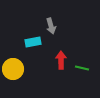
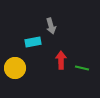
yellow circle: moved 2 px right, 1 px up
